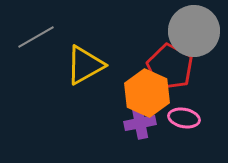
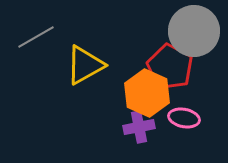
purple cross: moved 1 px left, 4 px down
